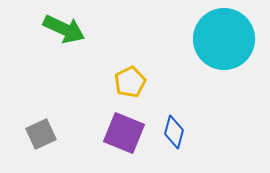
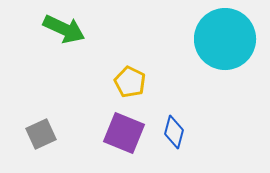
cyan circle: moved 1 px right
yellow pentagon: rotated 20 degrees counterclockwise
